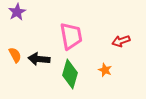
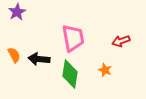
pink trapezoid: moved 2 px right, 2 px down
orange semicircle: moved 1 px left
green diamond: rotated 8 degrees counterclockwise
